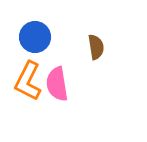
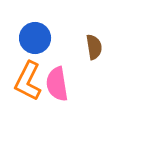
blue circle: moved 1 px down
brown semicircle: moved 2 px left
